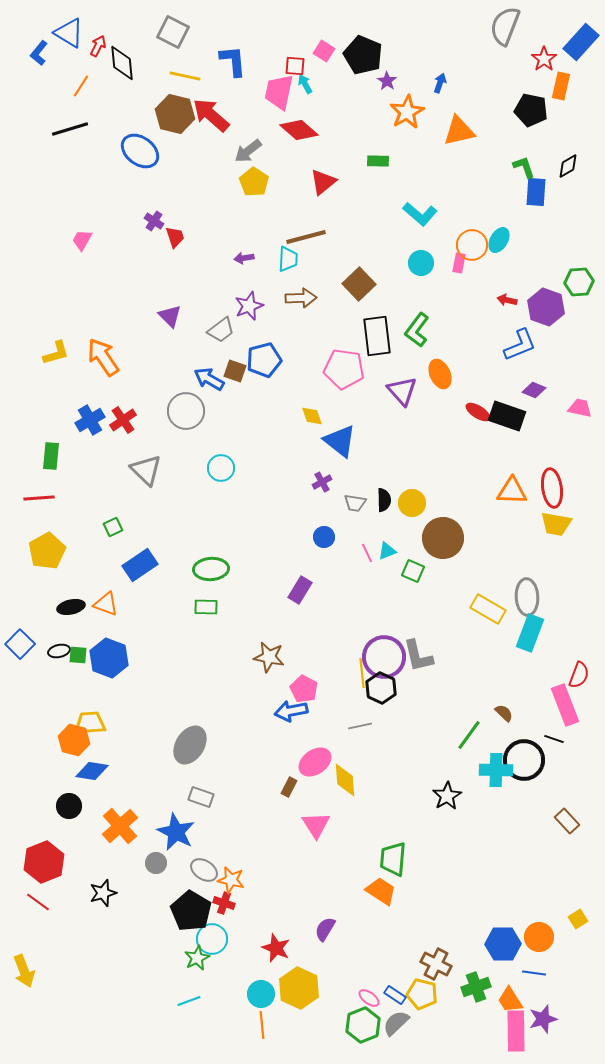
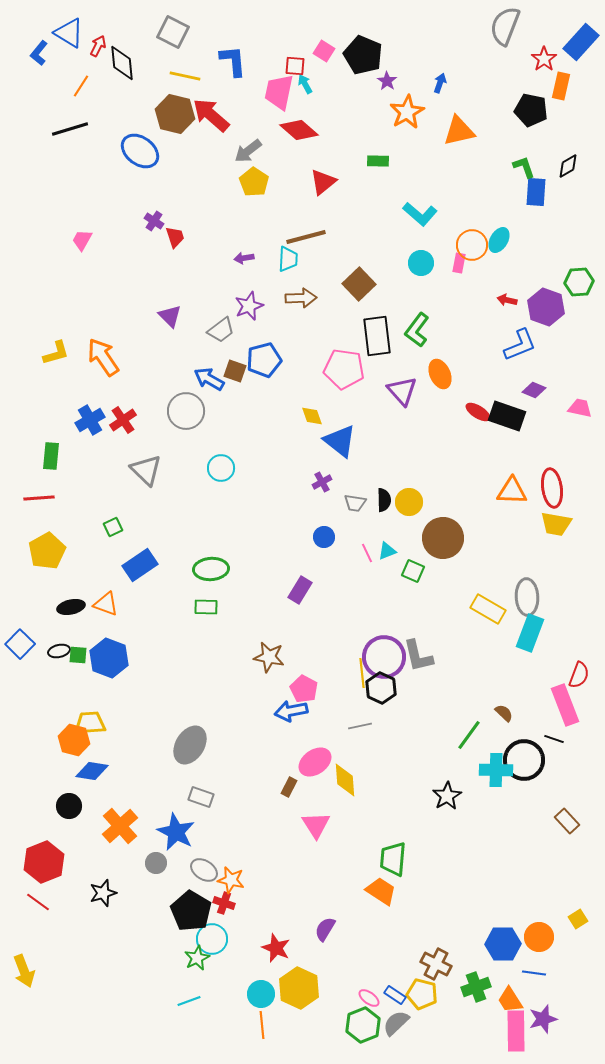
yellow circle at (412, 503): moved 3 px left, 1 px up
